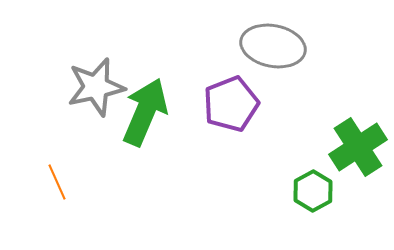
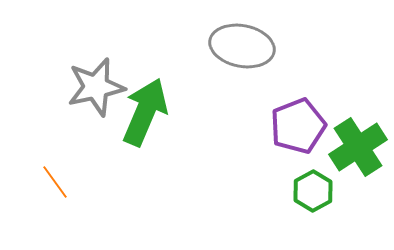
gray ellipse: moved 31 px left
purple pentagon: moved 67 px right, 22 px down
orange line: moved 2 px left; rotated 12 degrees counterclockwise
